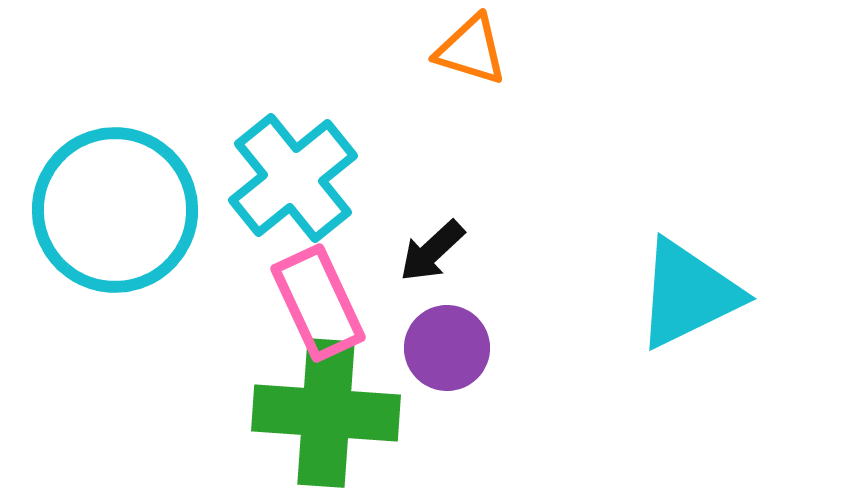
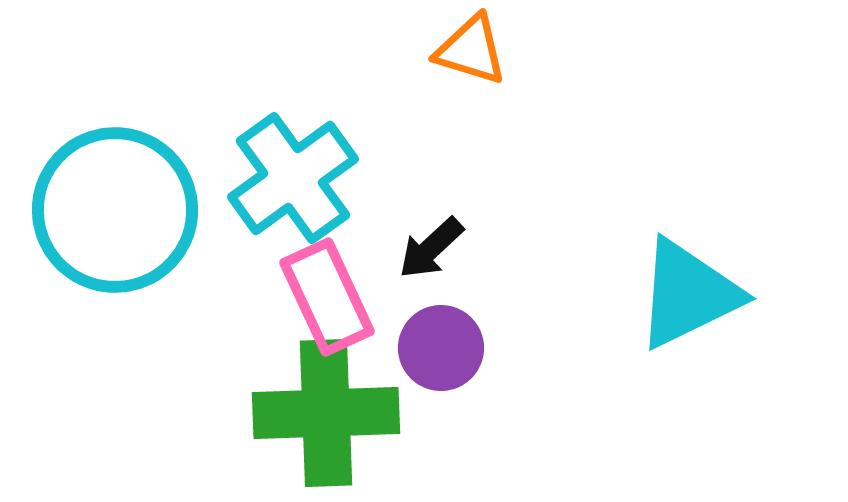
cyan cross: rotated 3 degrees clockwise
black arrow: moved 1 px left, 3 px up
pink rectangle: moved 9 px right, 6 px up
purple circle: moved 6 px left
green cross: rotated 6 degrees counterclockwise
